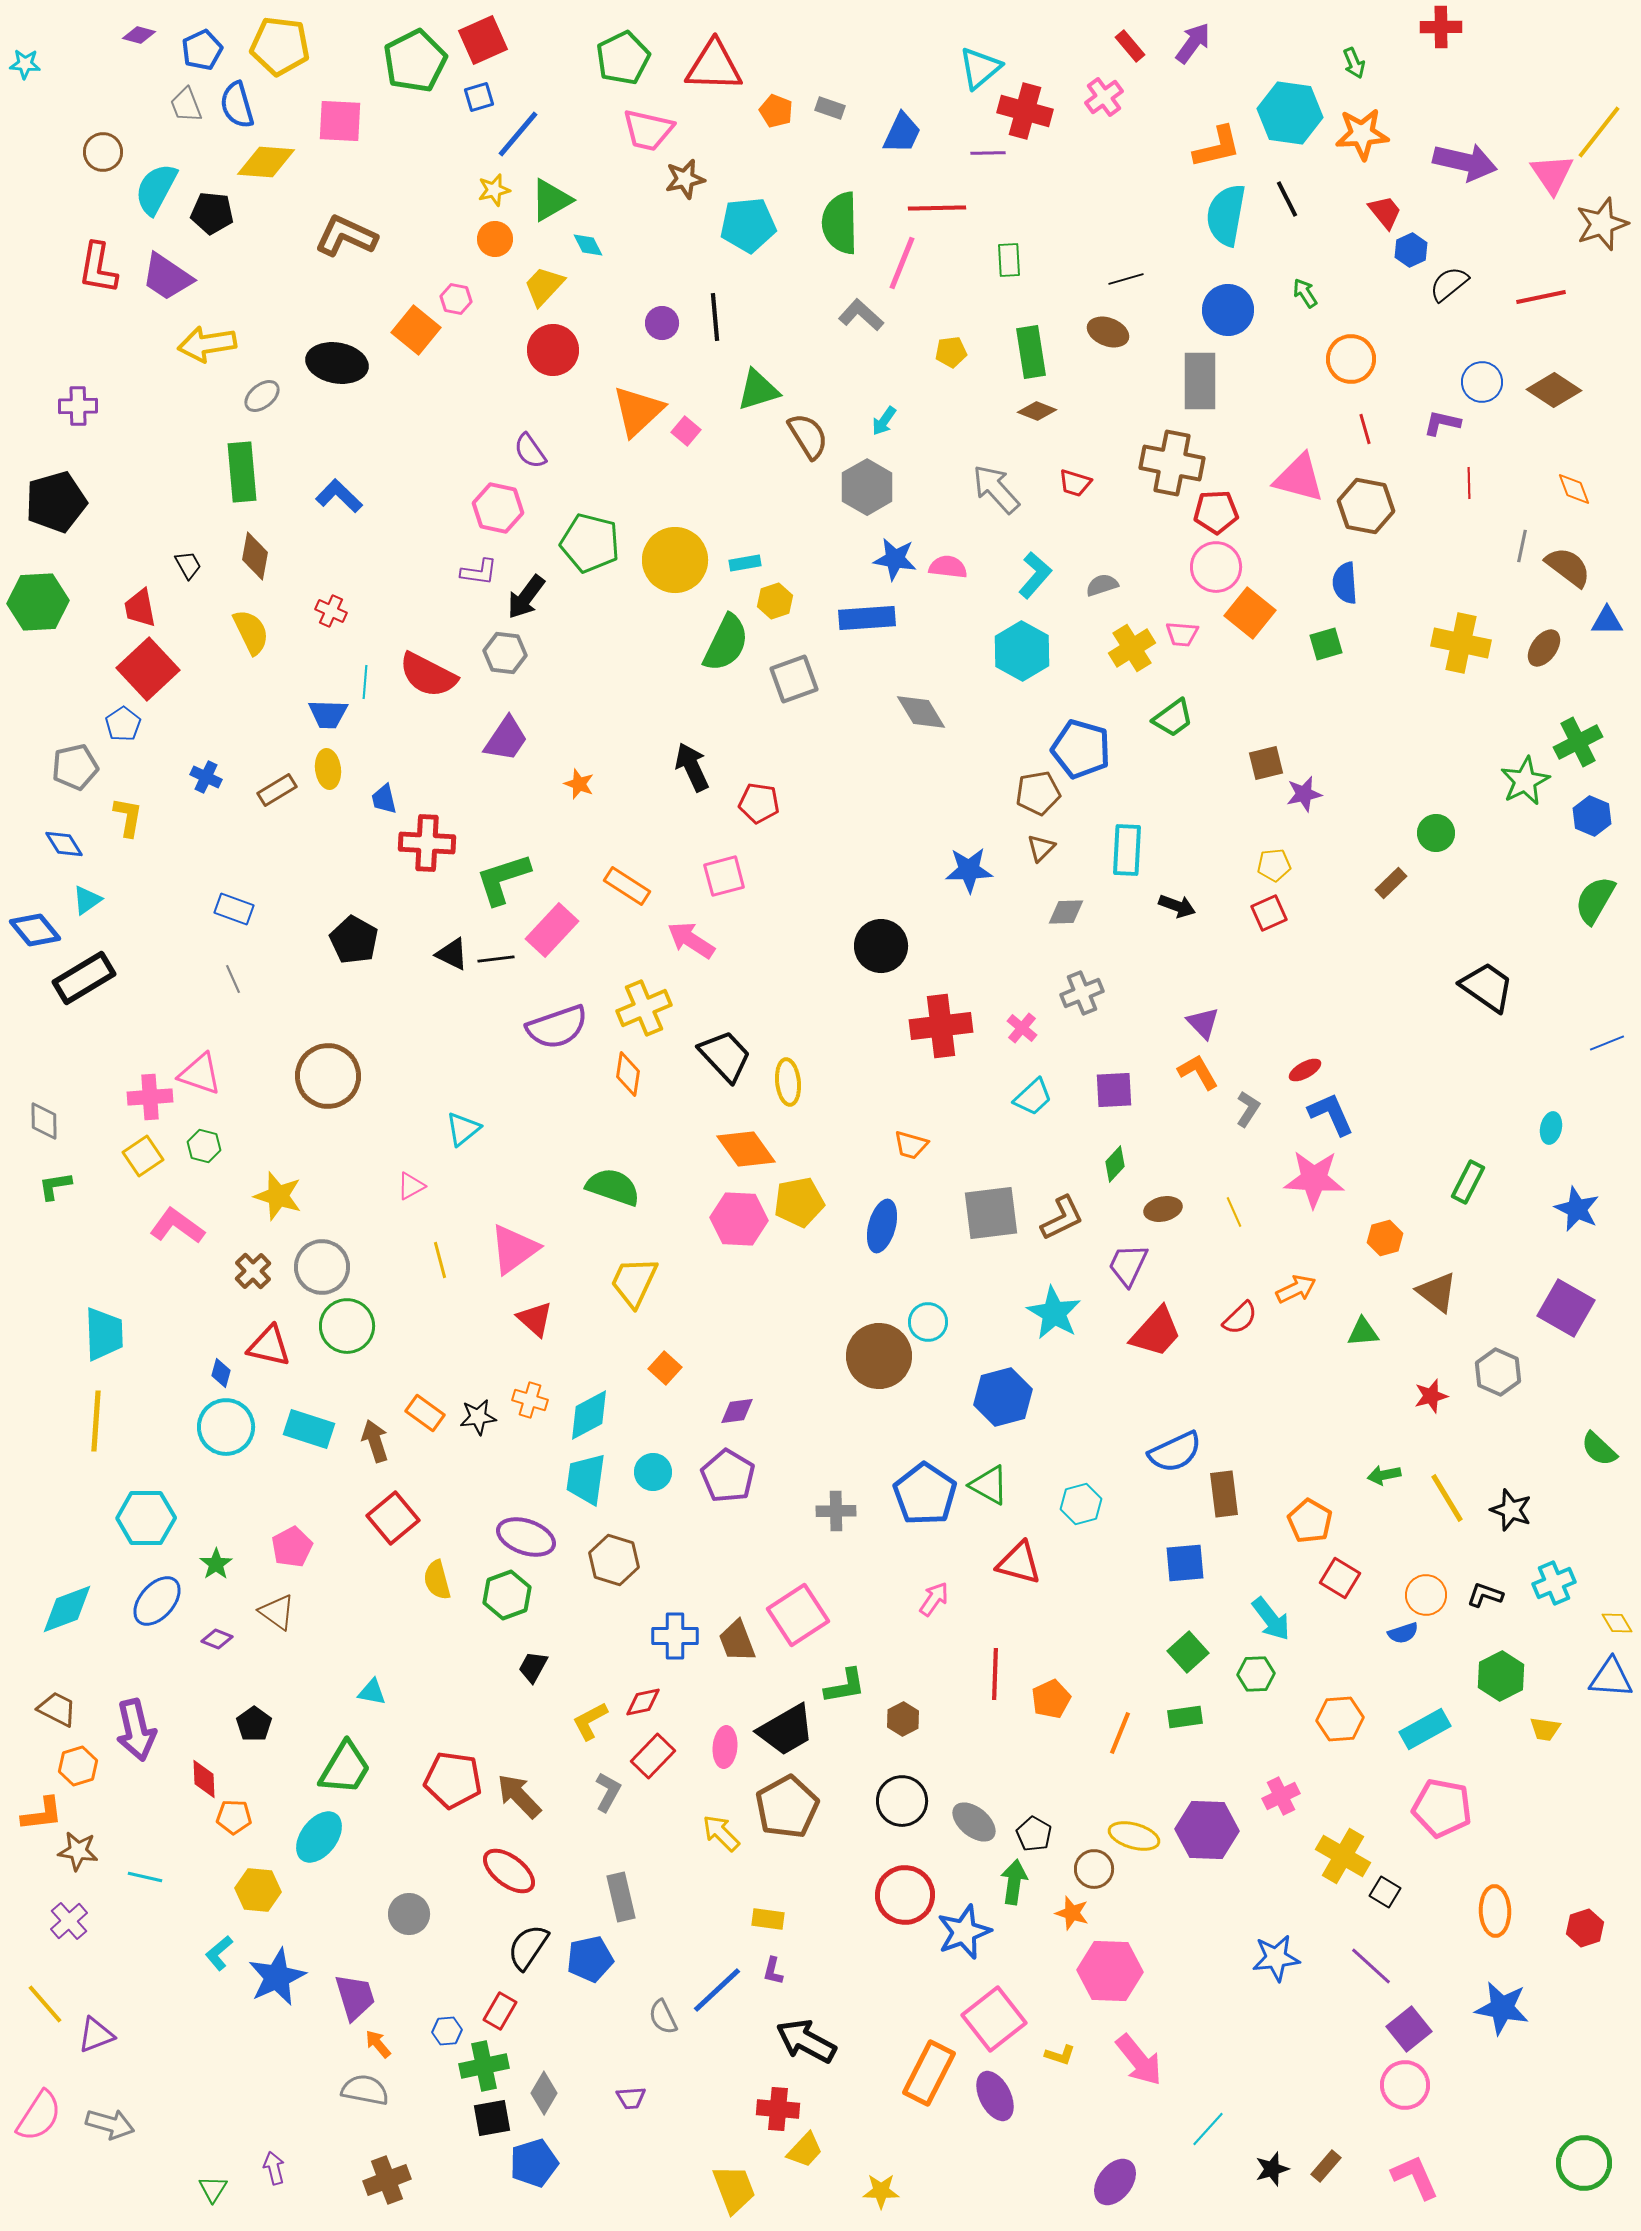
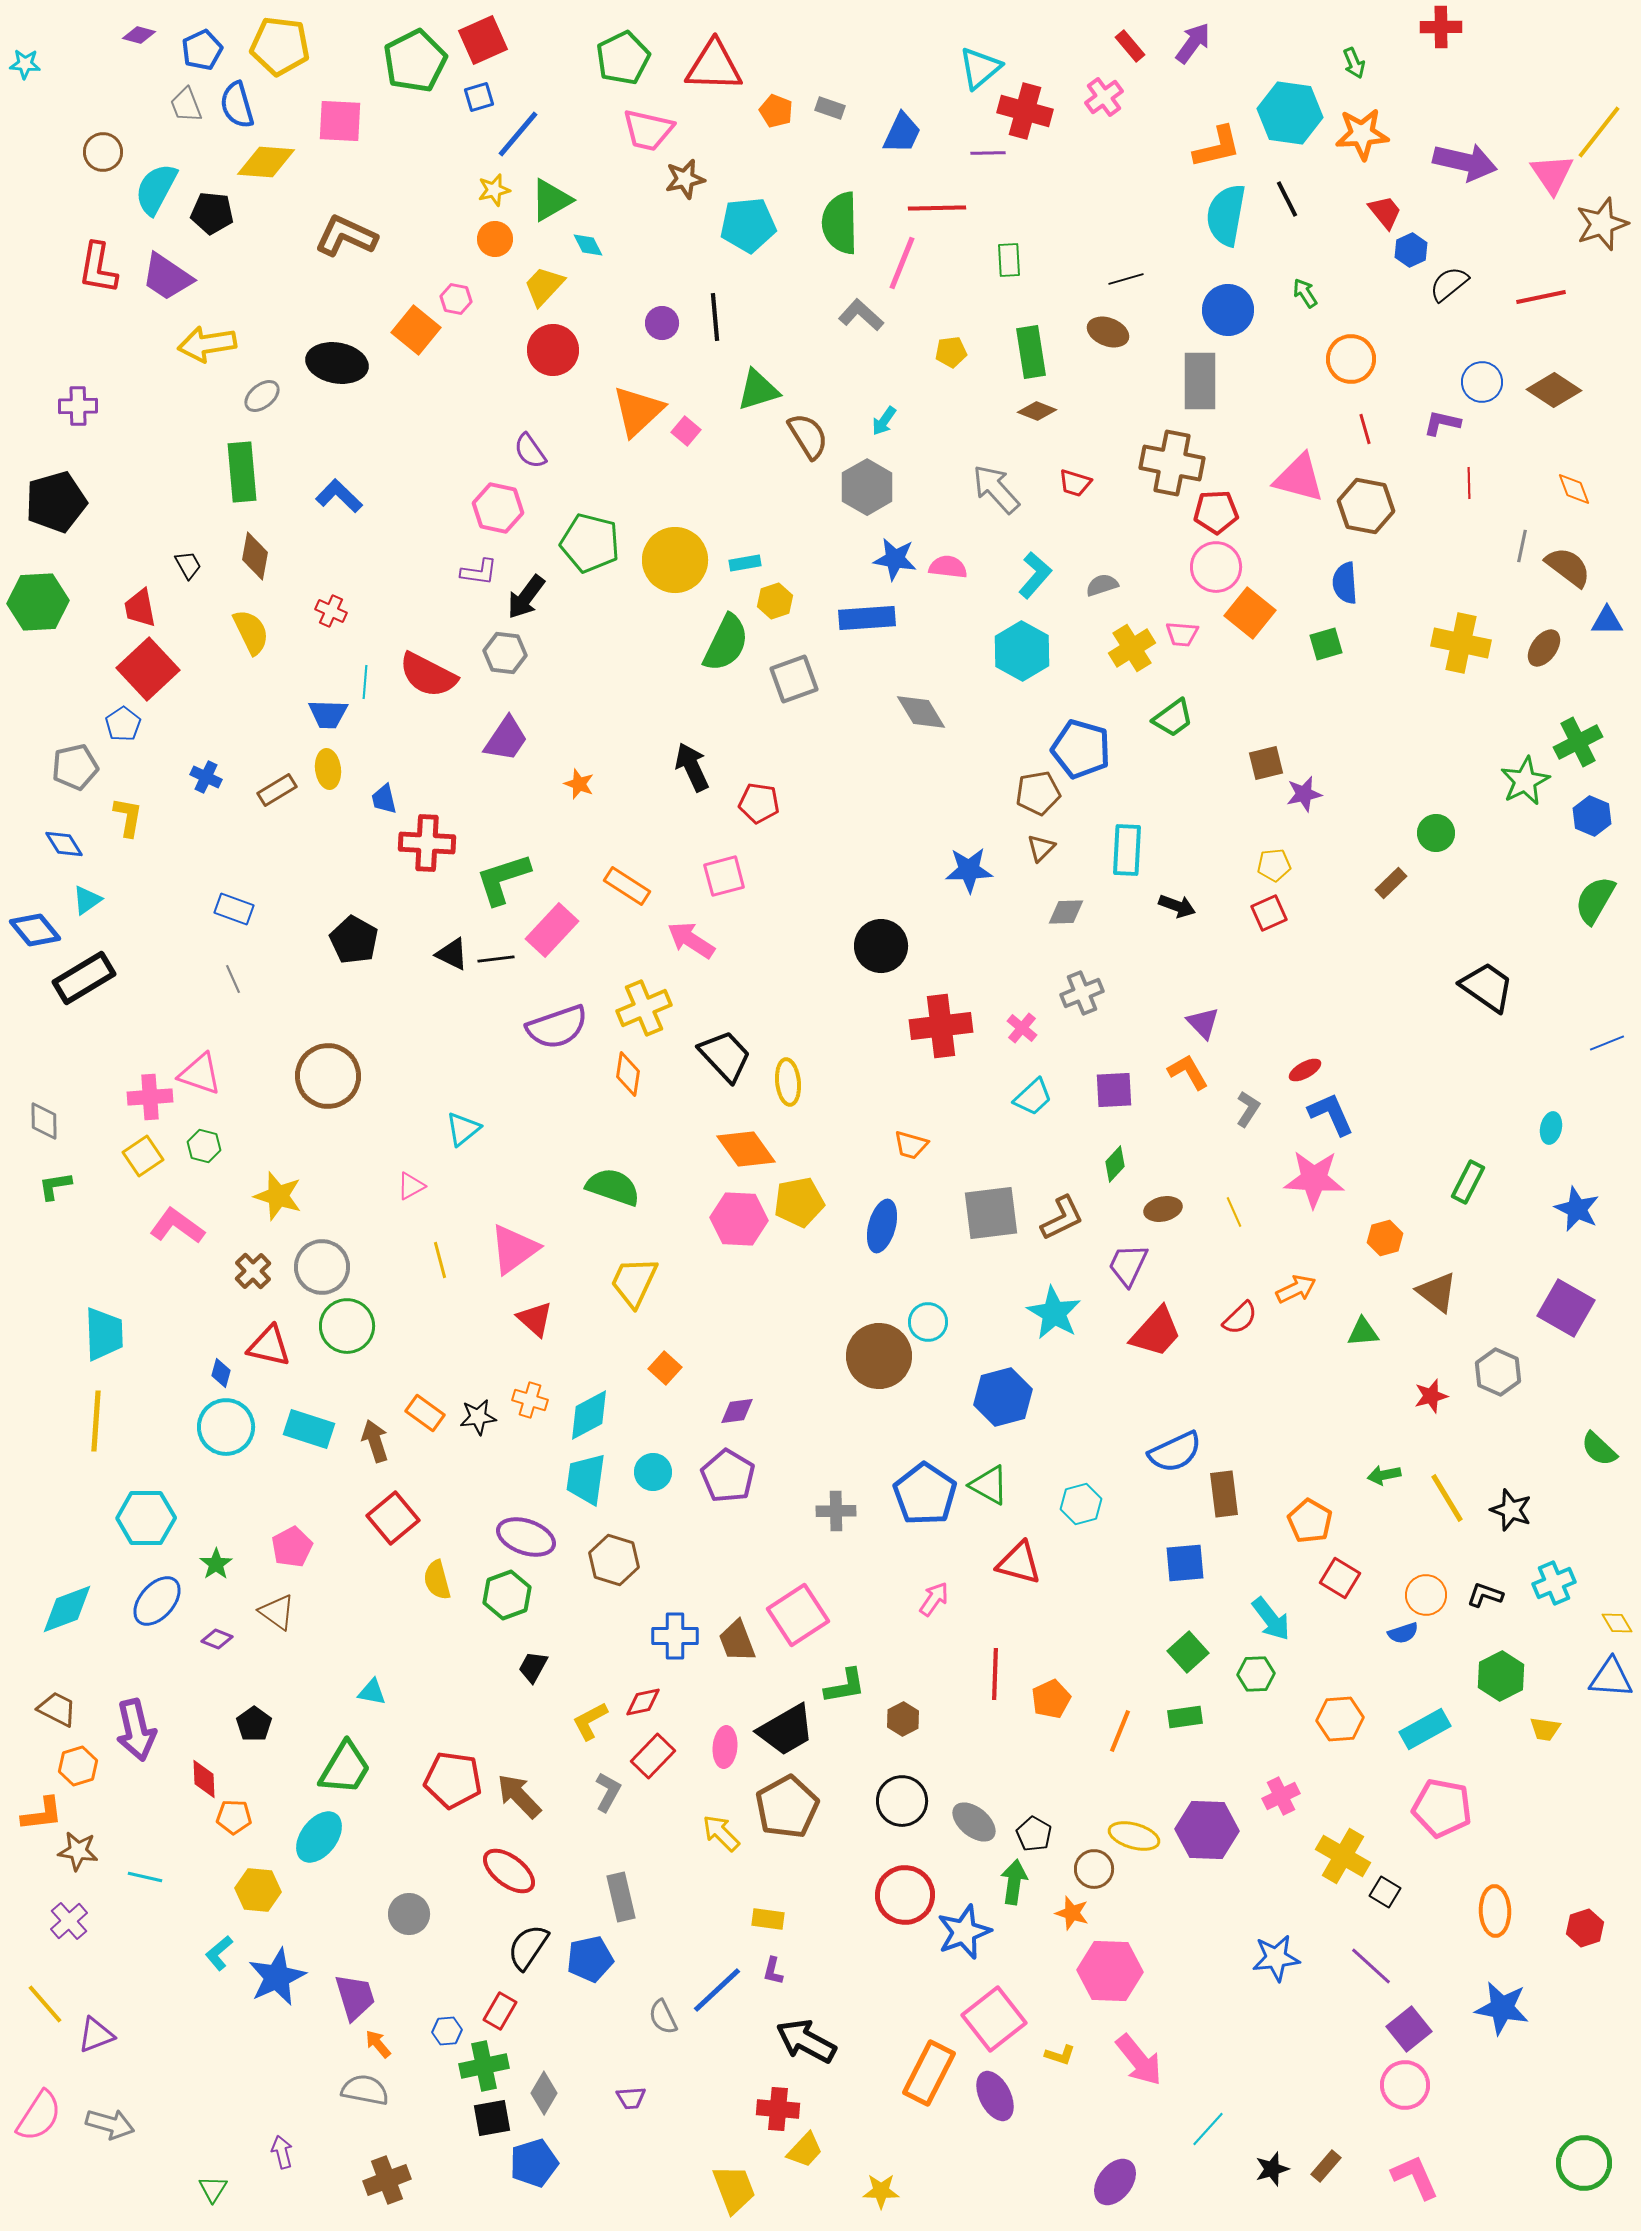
orange L-shape at (1198, 1072): moved 10 px left
orange line at (1120, 1733): moved 2 px up
purple arrow at (274, 2168): moved 8 px right, 16 px up
